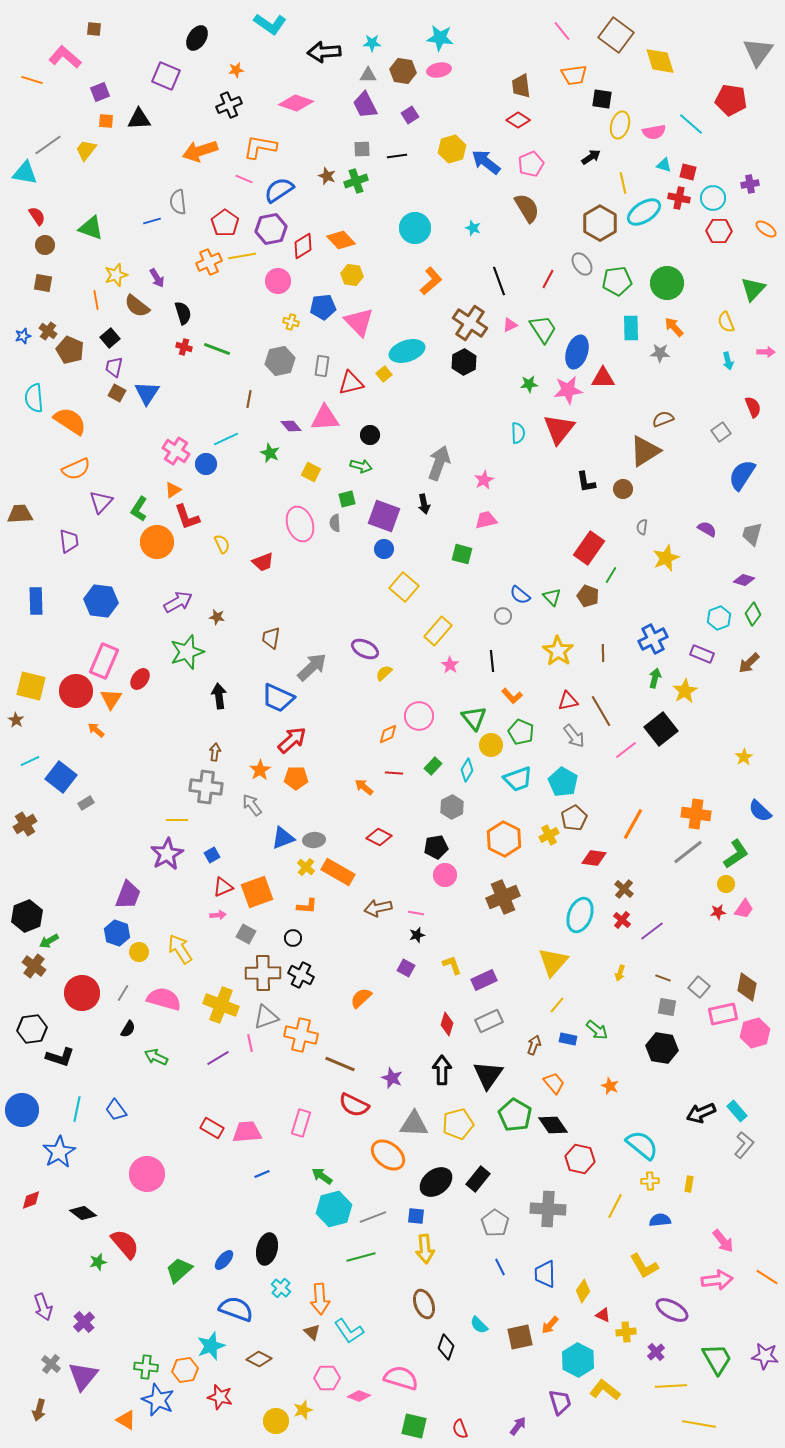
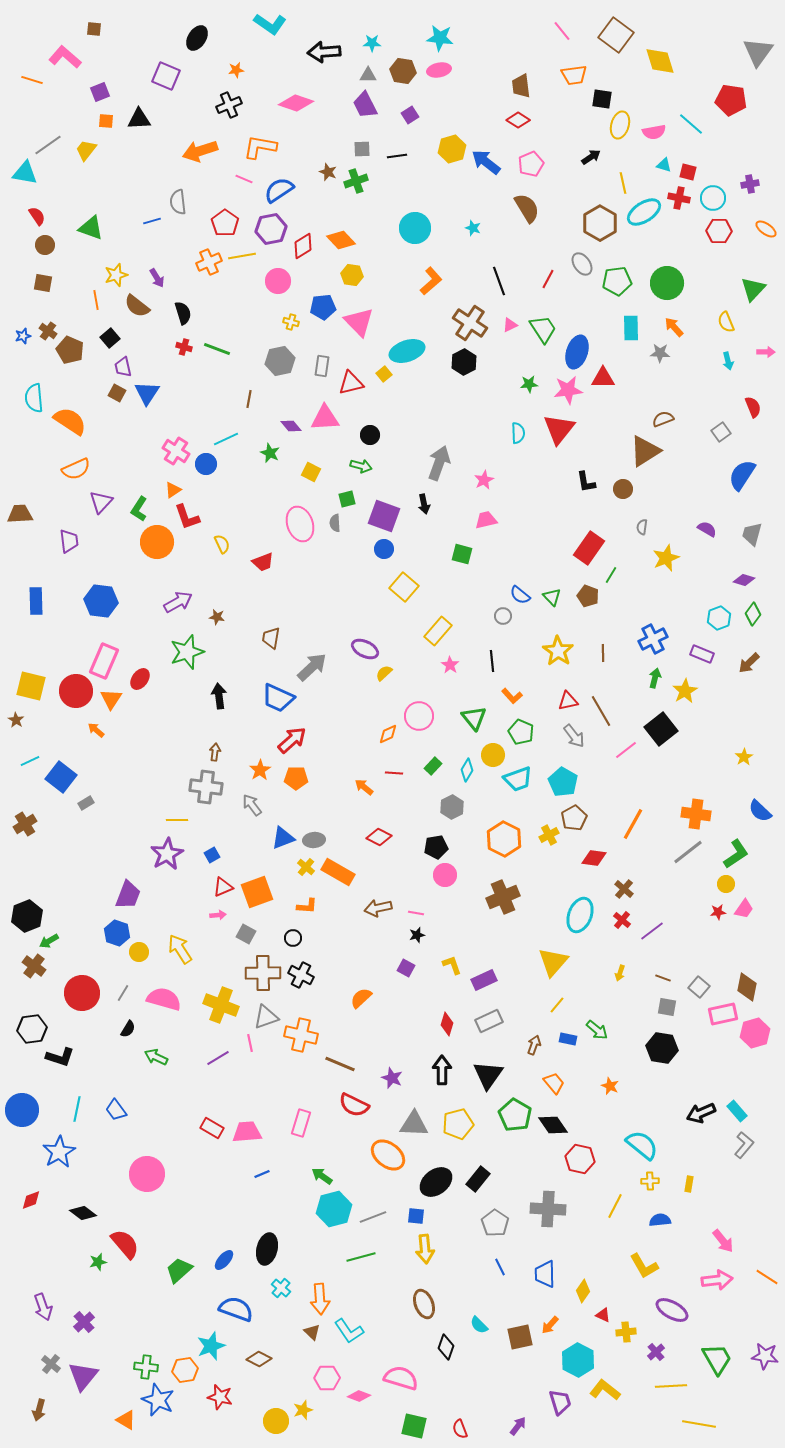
brown star at (327, 176): moved 1 px right, 4 px up
purple trapezoid at (114, 367): moved 9 px right; rotated 25 degrees counterclockwise
yellow circle at (491, 745): moved 2 px right, 10 px down
